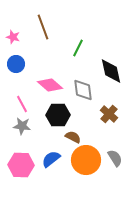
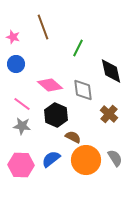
pink line: rotated 24 degrees counterclockwise
black hexagon: moved 2 px left; rotated 25 degrees clockwise
